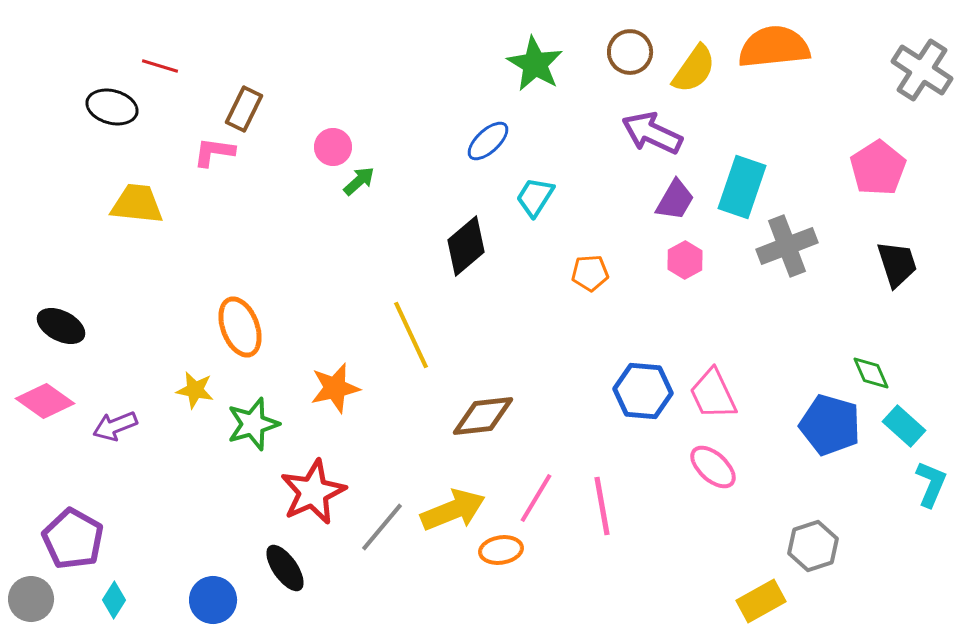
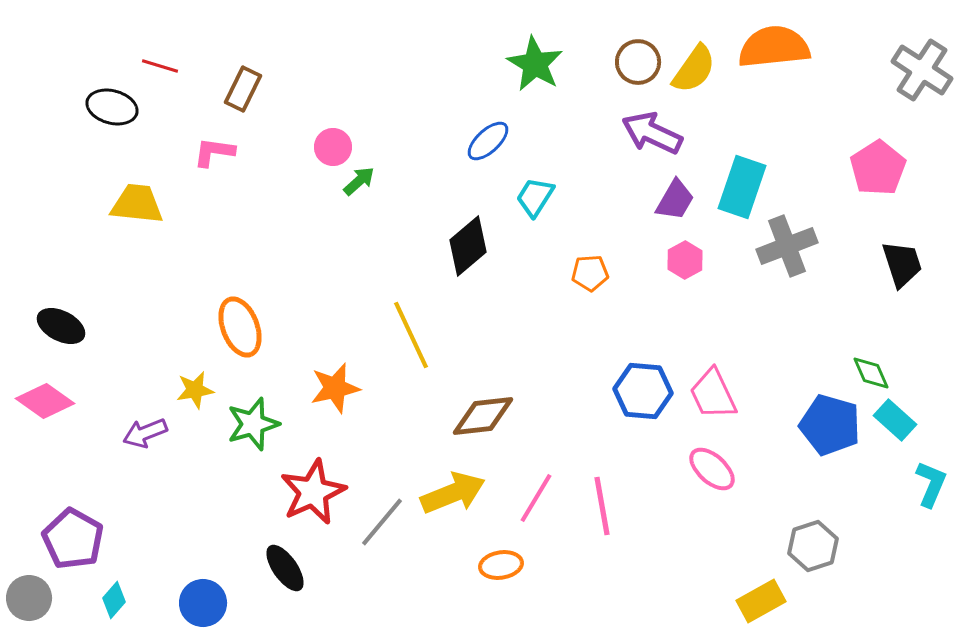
brown circle at (630, 52): moved 8 px right, 10 px down
brown rectangle at (244, 109): moved 1 px left, 20 px up
black diamond at (466, 246): moved 2 px right
black trapezoid at (897, 264): moved 5 px right
yellow star at (195, 390): rotated 21 degrees counterclockwise
purple arrow at (115, 426): moved 30 px right, 7 px down
cyan rectangle at (904, 426): moved 9 px left, 6 px up
pink ellipse at (713, 467): moved 1 px left, 2 px down
yellow arrow at (453, 510): moved 17 px up
gray line at (382, 527): moved 5 px up
orange ellipse at (501, 550): moved 15 px down
gray circle at (31, 599): moved 2 px left, 1 px up
cyan diamond at (114, 600): rotated 9 degrees clockwise
blue circle at (213, 600): moved 10 px left, 3 px down
